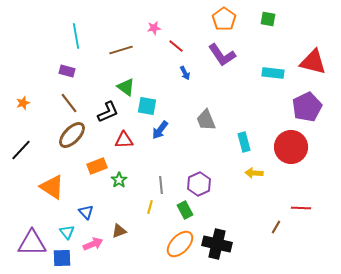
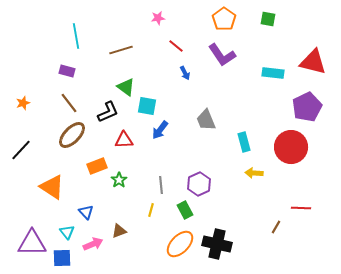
pink star at (154, 28): moved 4 px right, 10 px up
yellow line at (150, 207): moved 1 px right, 3 px down
